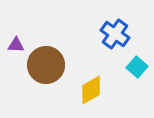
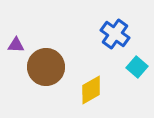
brown circle: moved 2 px down
